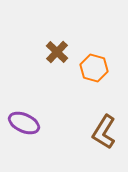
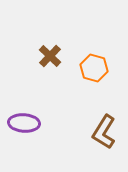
brown cross: moved 7 px left, 4 px down
purple ellipse: rotated 20 degrees counterclockwise
